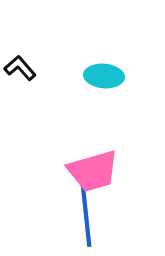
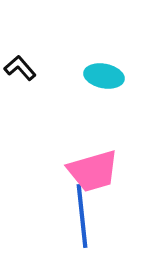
cyan ellipse: rotated 6 degrees clockwise
blue line: moved 4 px left, 1 px down
